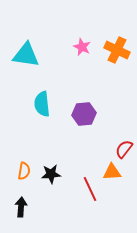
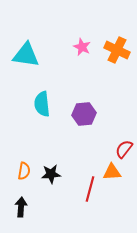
red line: rotated 40 degrees clockwise
